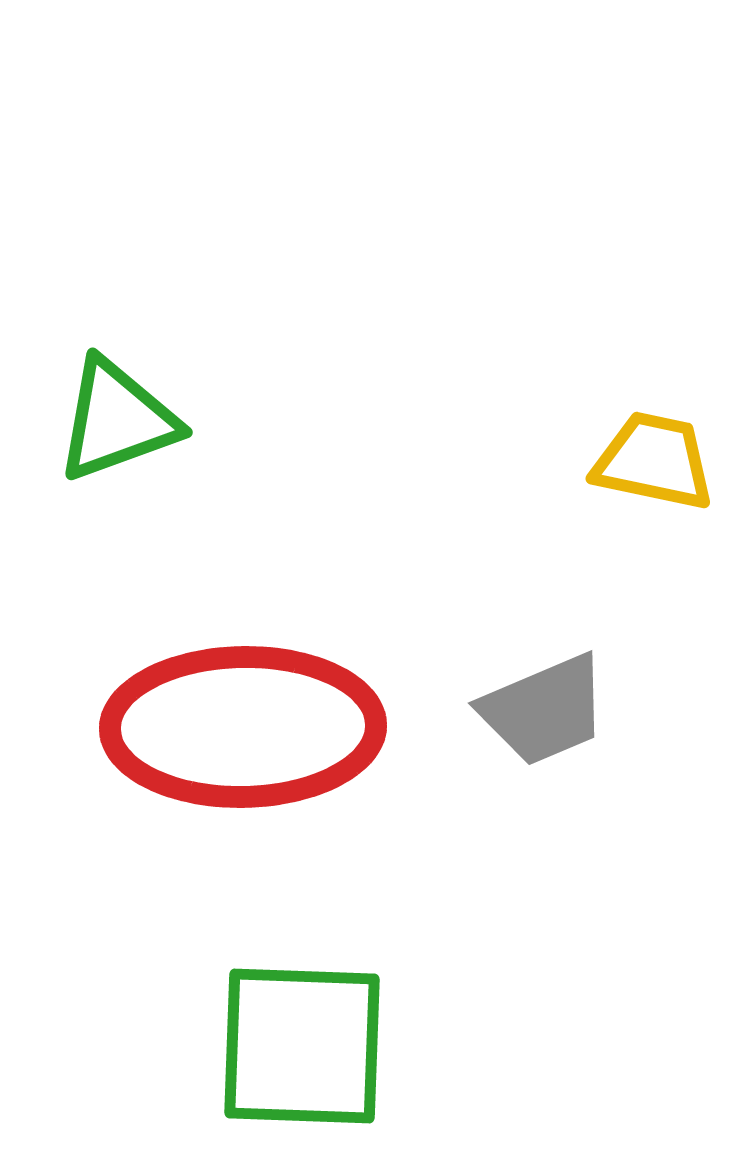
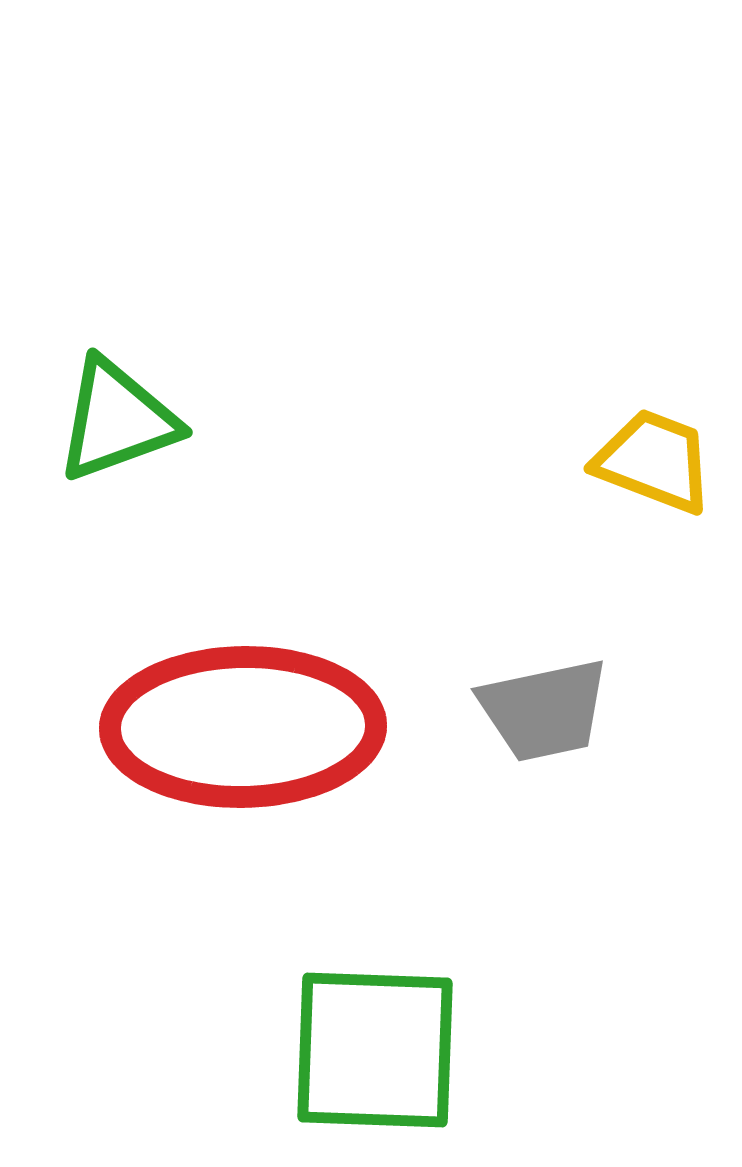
yellow trapezoid: rotated 9 degrees clockwise
gray trapezoid: rotated 11 degrees clockwise
green square: moved 73 px right, 4 px down
